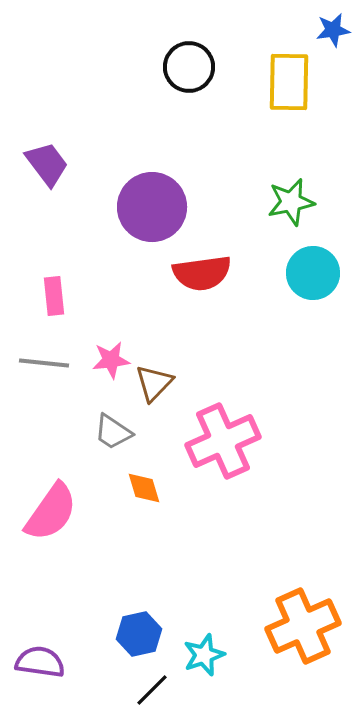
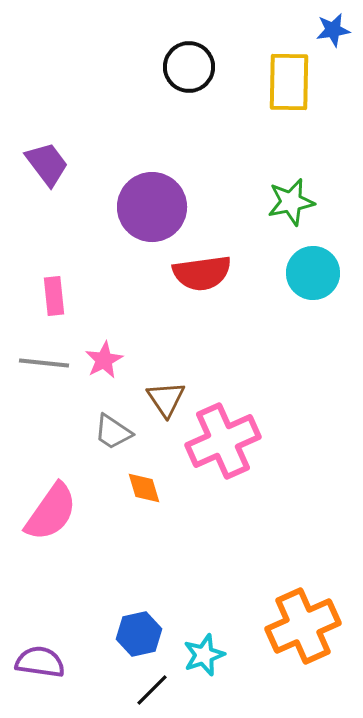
pink star: moved 7 px left; rotated 21 degrees counterclockwise
brown triangle: moved 12 px right, 16 px down; rotated 18 degrees counterclockwise
